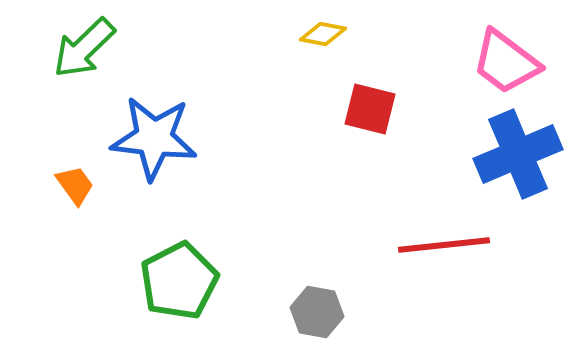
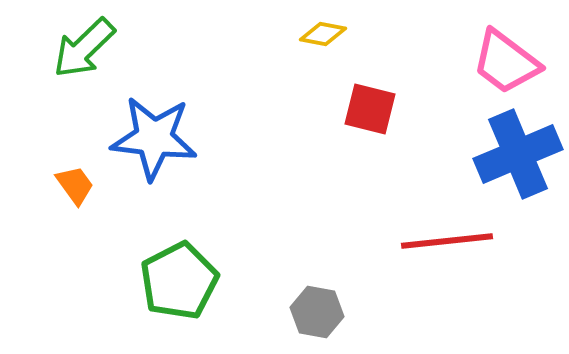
red line: moved 3 px right, 4 px up
